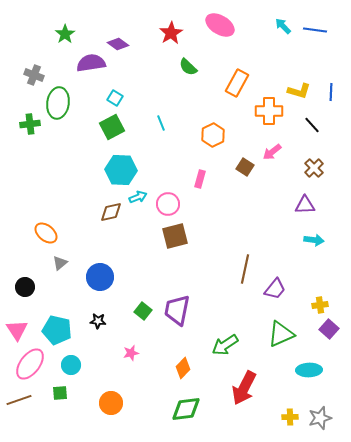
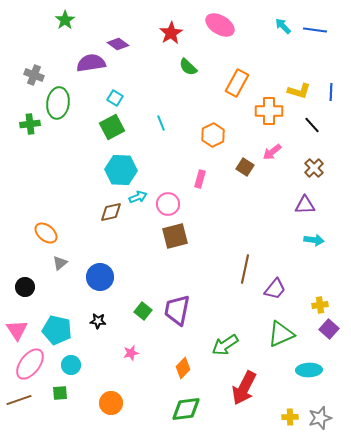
green star at (65, 34): moved 14 px up
